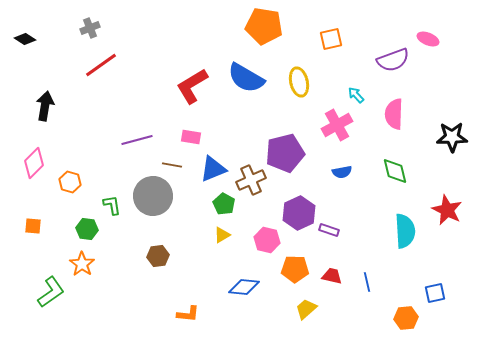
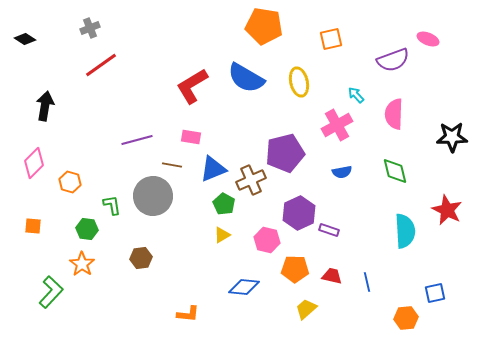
brown hexagon at (158, 256): moved 17 px left, 2 px down
green L-shape at (51, 292): rotated 12 degrees counterclockwise
